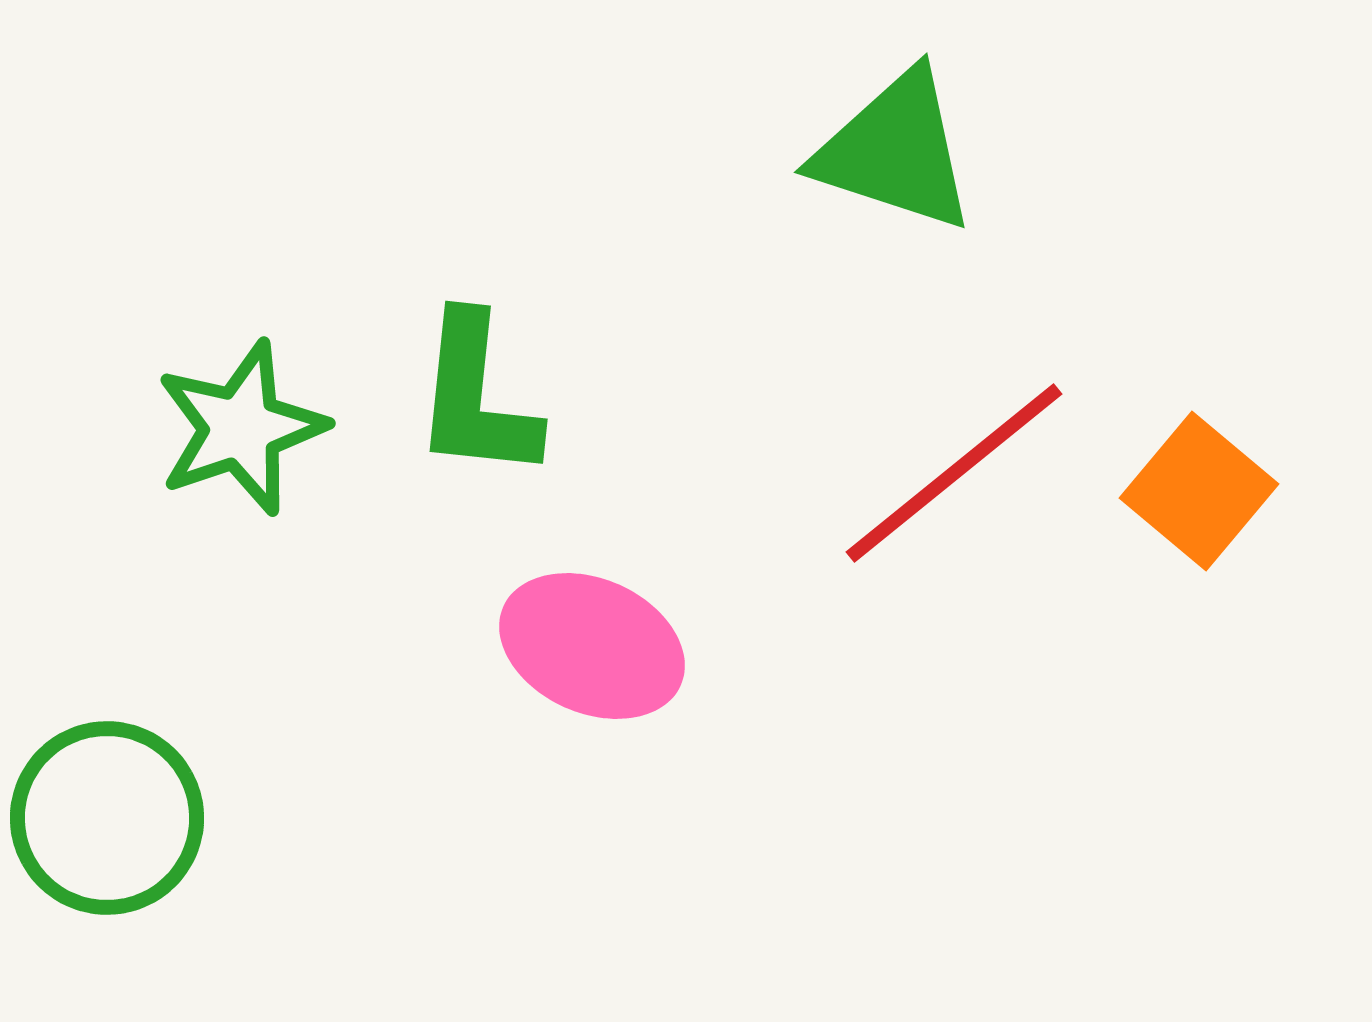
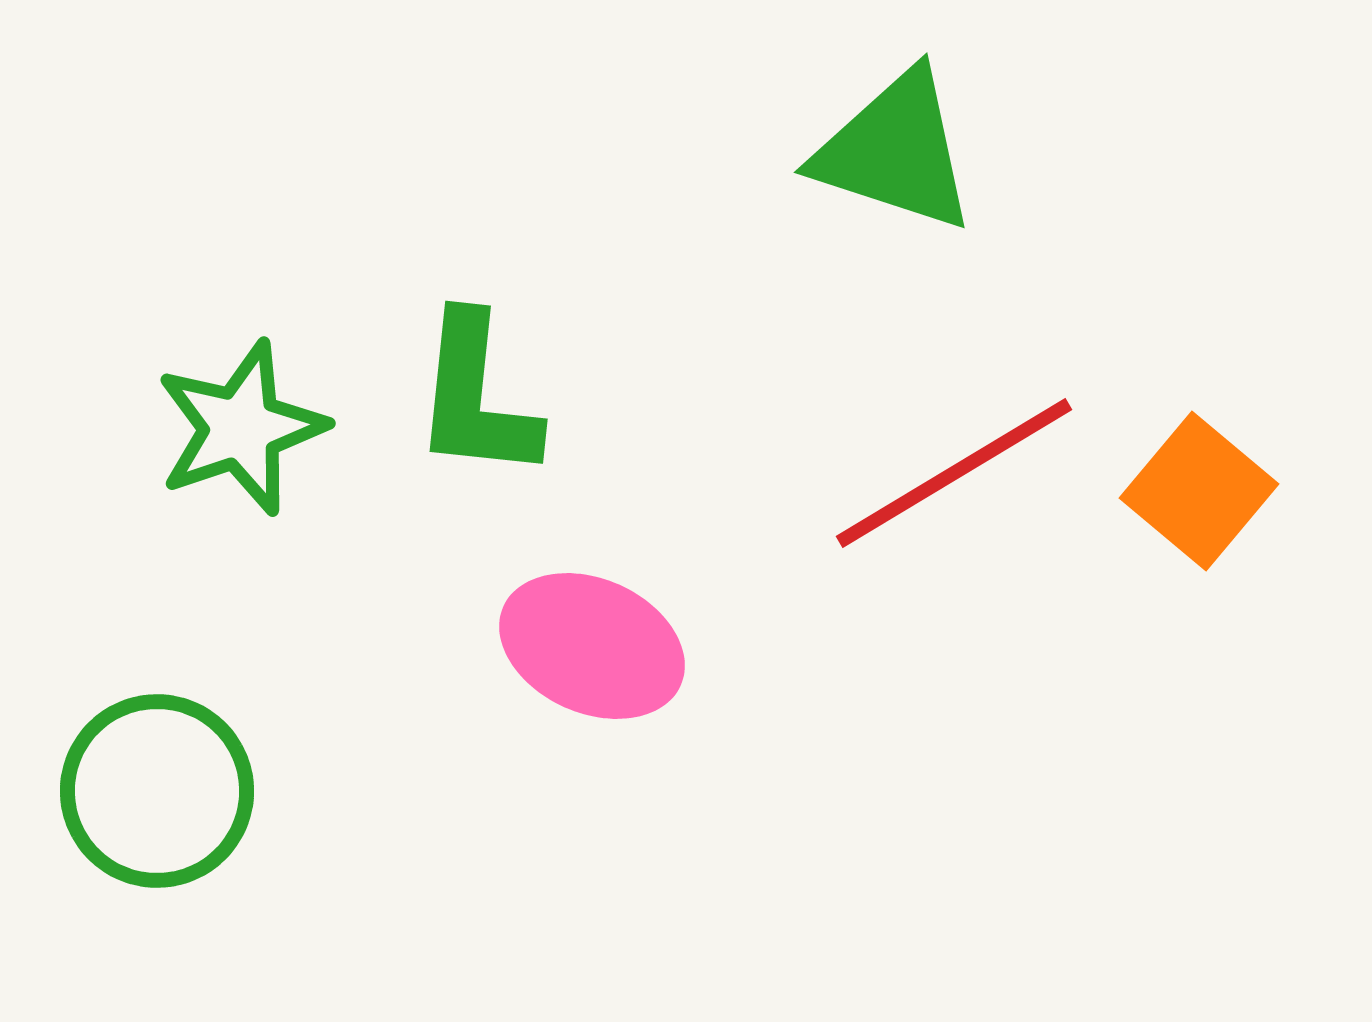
red line: rotated 8 degrees clockwise
green circle: moved 50 px right, 27 px up
